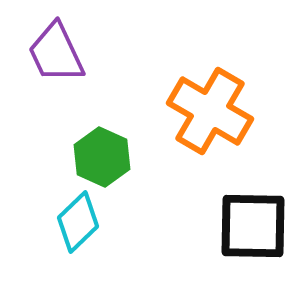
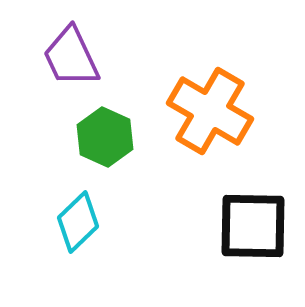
purple trapezoid: moved 15 px right, 4 px down
green hexagon: moved 3 px right, 20 px up
